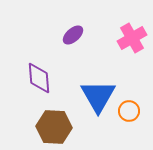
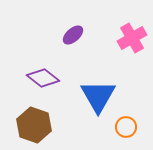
purple diamond: moved 4 px right; rotated 48 degrees counterclockwise
orange circle: moved 3 px left, 16 px down
brown hexagon: moved 20 px left, 2 px up; rotated 16 degrees clockwise
